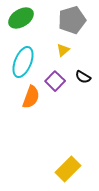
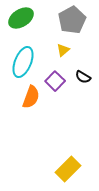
gray pentagon: rotated 12 degrees counterclockwise
